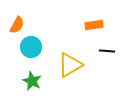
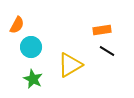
orange rectangle: moved 8 px right, 5 px down
black line: rotated 28 degrees clockwise
green star: moved 1 px right, 2 px up
